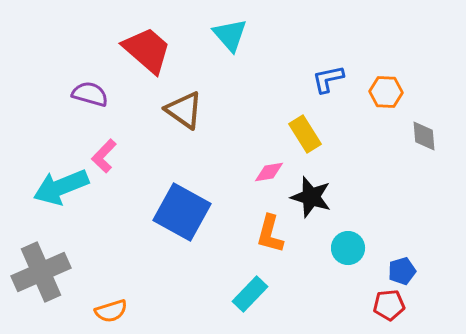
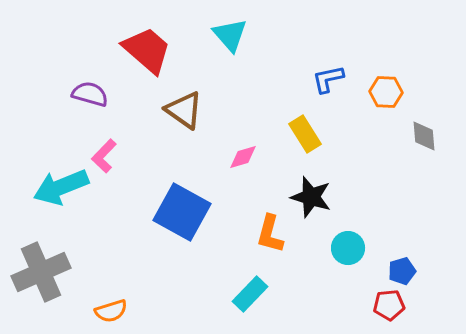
pink diamond: moved 26 px left, 15 px up; rotated 8 degrees counterclockwise
